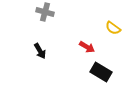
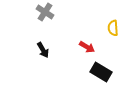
gray cross: rotated 18 degrees clockwise
yellow semicircle: rotated 49 degrees clockwise
black arrow: moved 3 px right, 1 px up
